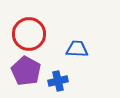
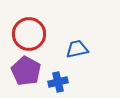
blue trapezoid: rotated 15 degrees counterclockwise
blue cross: moved 1 px down
